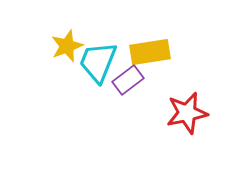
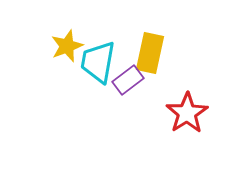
yellow rectangle: moved 1 px down; rotated 69 degrees counterclockwise
cyan trapezoid: rotated 12 degrees counterclockwise
red star: rotated 21 degrees counterclockwise
